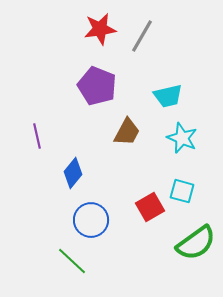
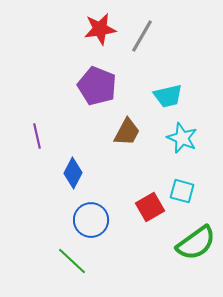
blue diamond: rotated 12 degrees counterclockwise
